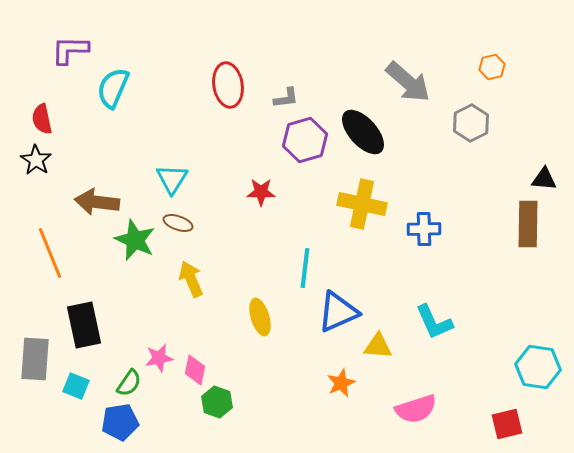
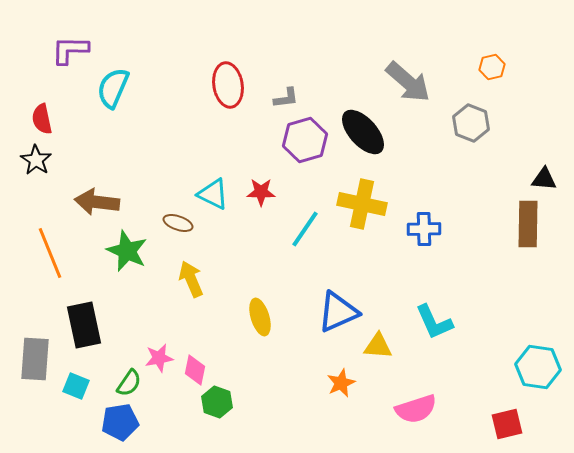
gray hexagon: rotated 12 degrees counterclockwise
cyan triangle: moved 41 px right, 15 px down; rotated 36 degrees counterclockwise
green star: moved 8 px left, 11 px down
cyan line: moved 39 px up; rotated 27 degrees clockwise
